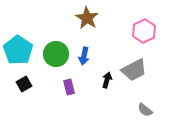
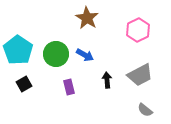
pink hexagon: moved 6 px left, 1 px up
blue arrow: moved 1 px right, 1 px up; rotated 72 degrees counterclockwise
gray trapezoid: moved 6 px right, 5 px down
black arrow: rotated 21 degrees counterclockwise
